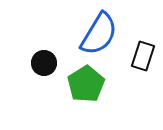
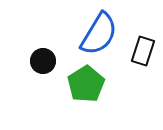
black rectangle: moved 5 px up
black circle: moved 1 px left, 2 px up
